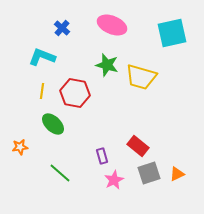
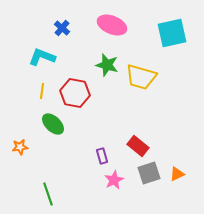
green line: moved 12 px left, 21 px down; rotated 30 degrees clockwise
